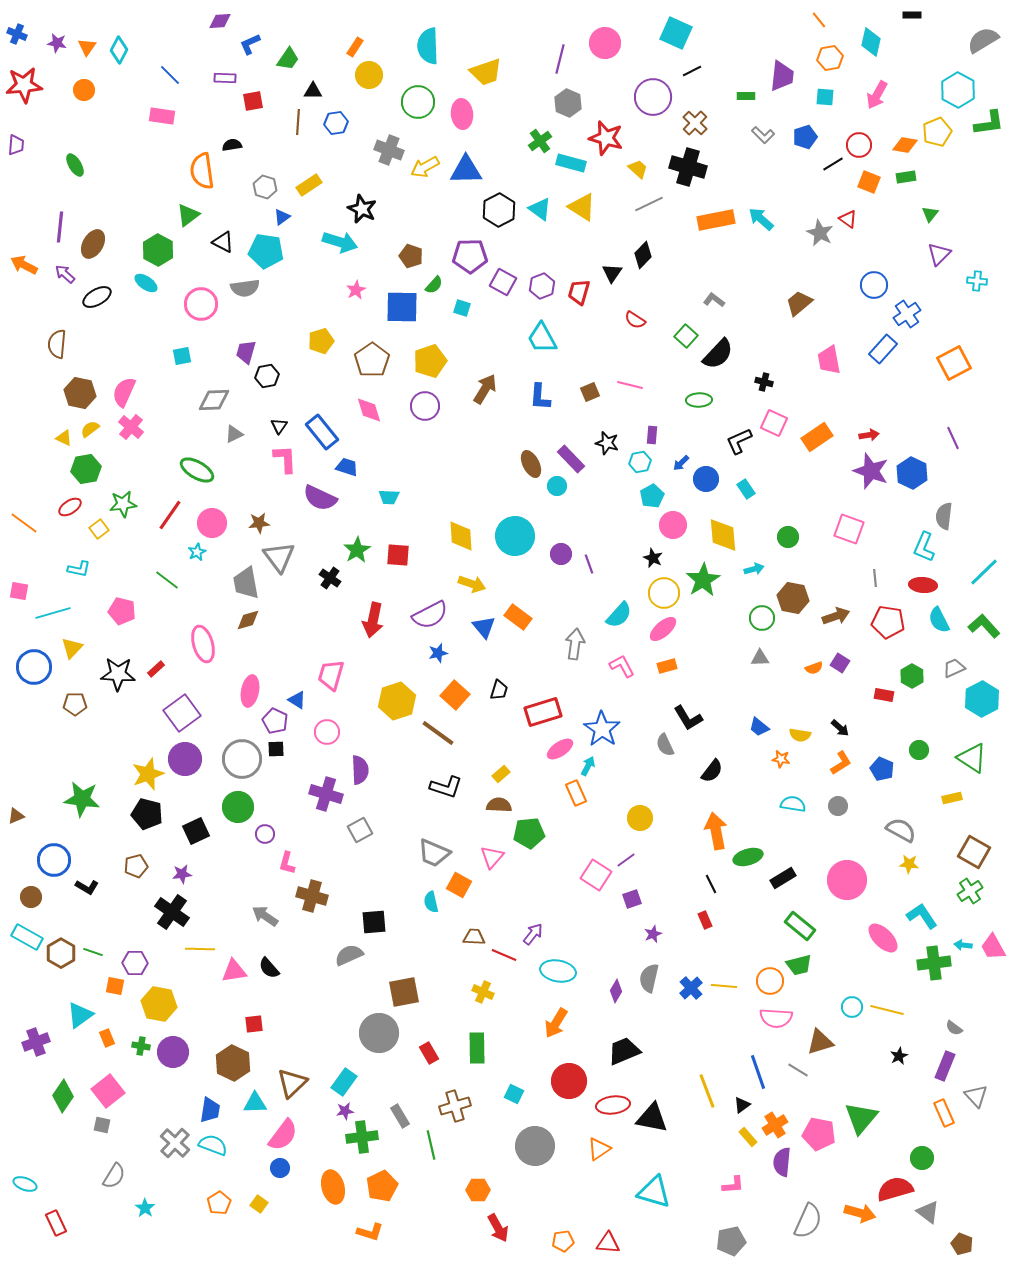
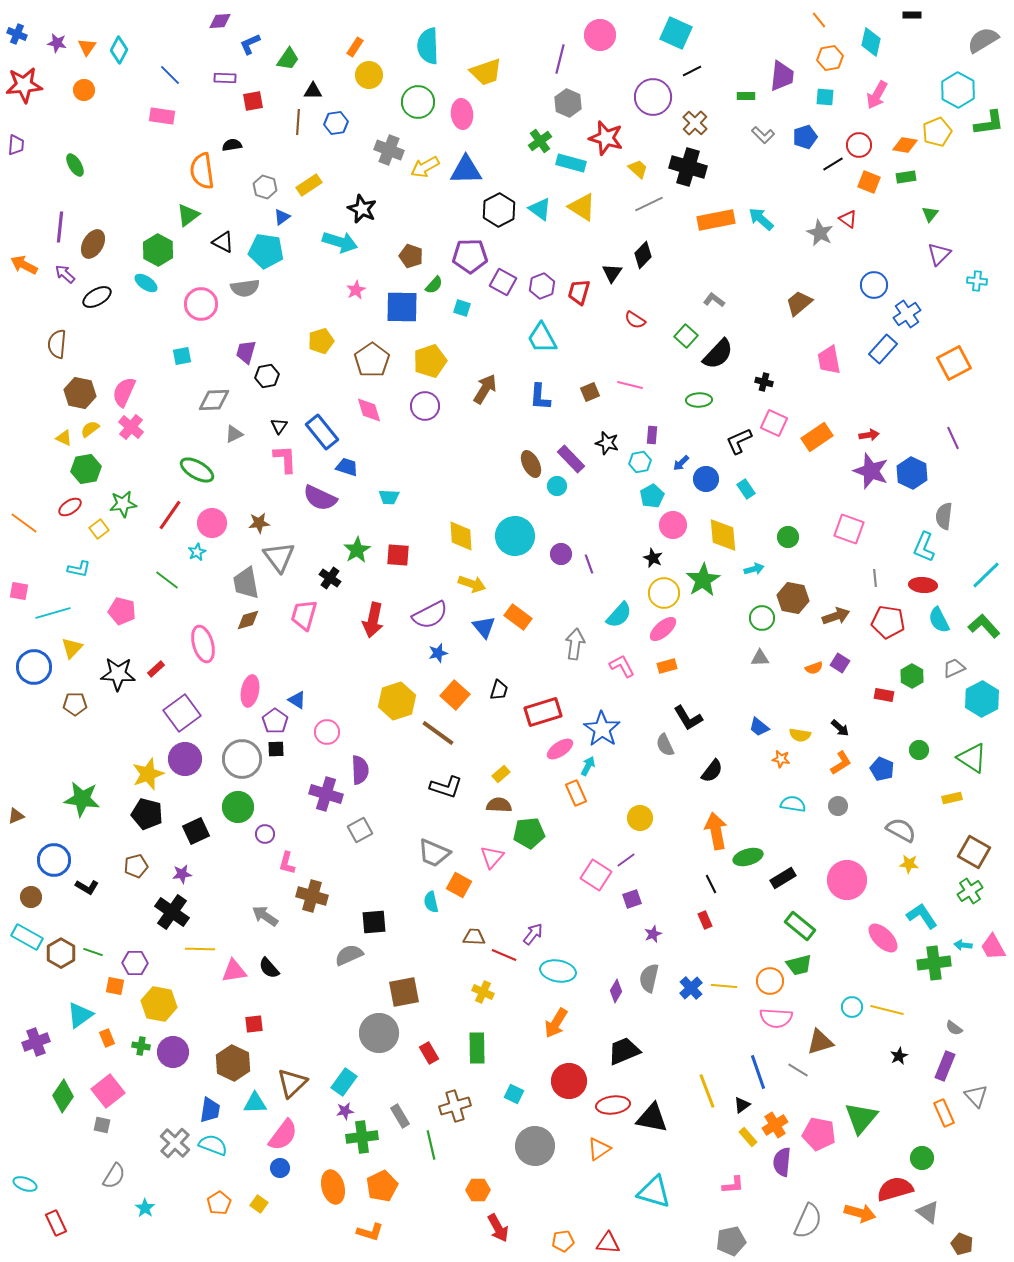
pink circle at (605, 43): moved 5 px left, 8 px up
cyan line at (984, 572): moved 2 px right, 3 px down
pink trapezoid at (331, 675): moved 27 px left, 60 px up
purple pentagon at (275, 721): rotated 10 degrees clockwise
